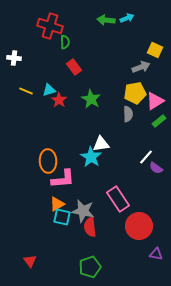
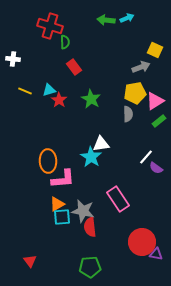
white cross: moved 1 px left, 1 px down
yellow line: moved 1 px left
cyan square: rotated 18 degrees counterclockwise
red circle: moved 3 px right, 16 px down
green pentagon: rotated 15 degrees clockwise
